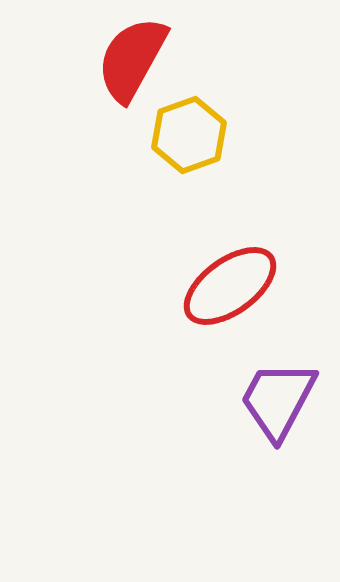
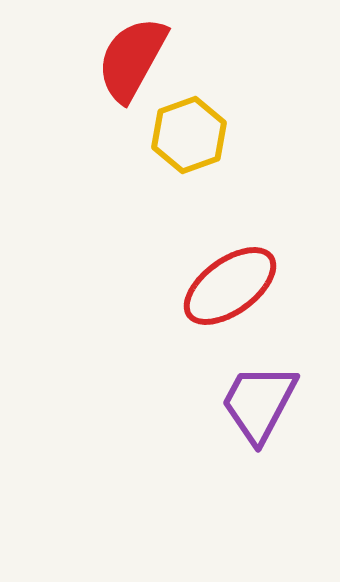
purple trapezoid: moved 19 px left, 3 px down
